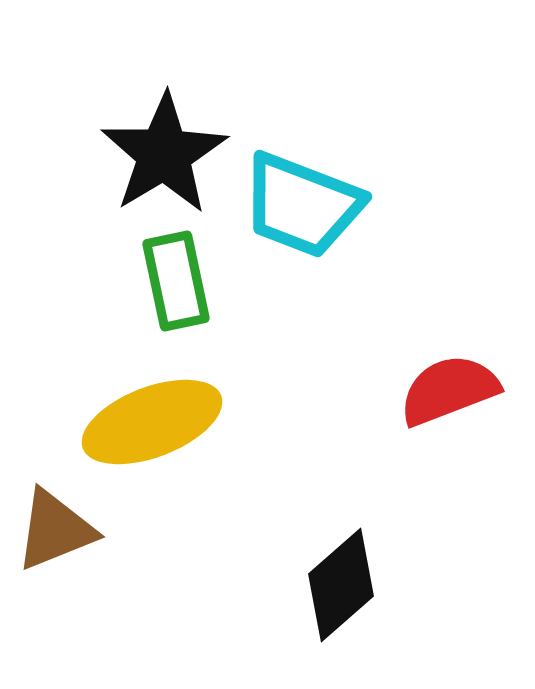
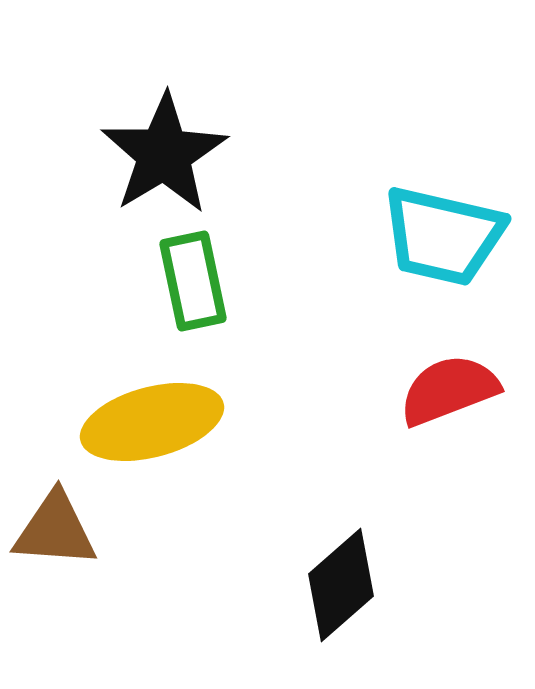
cyan trapezoid: moved 141 px right, 31 px down; rotated 8 degrees counterclockwise
green rectangle: moved 17 px right
yellow ellipse: rotated 6 degrees clockwise
brown triangle: rotated 26 degrees clockwise
